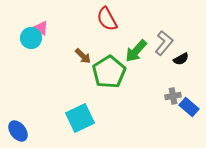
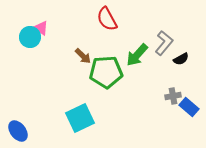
cyan circle: moved 1 px left, 1 px up
green arrow: moved 1 px right, 4 px down
green pentagon: moved 3 px left; rotated 28 degrees clockwise
